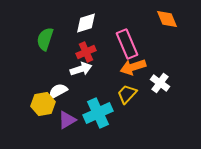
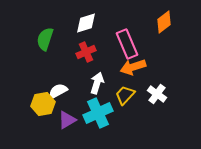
orange diamond: moved 3 px left, 3 px down; rotated 75 degrees clockwise
white arrow: moved 16 px right, 14 px down; rotated 55 degrees counterclockwise
white cross: moved 3 px left, 11 px down
yellow trapezoid: moved 2 px left, 1 px down
